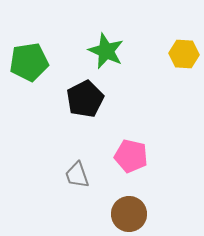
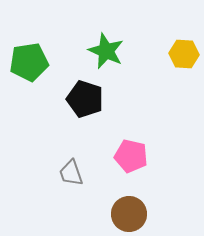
black pentagon: rotated 27 degrees counterclockwise
gray trapezoid: moved 6 px left, 2 px up
